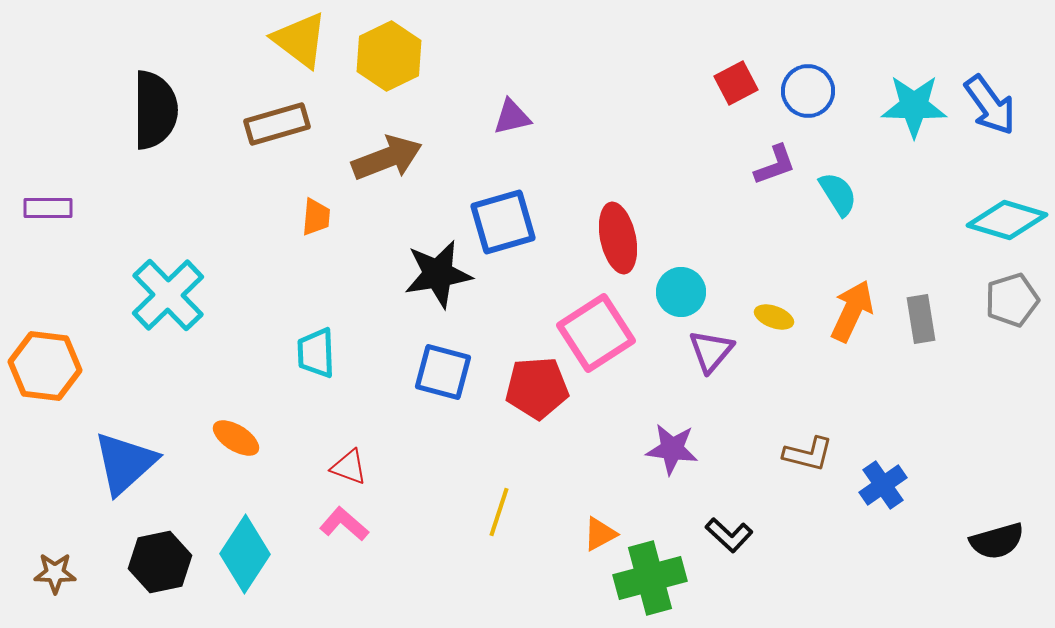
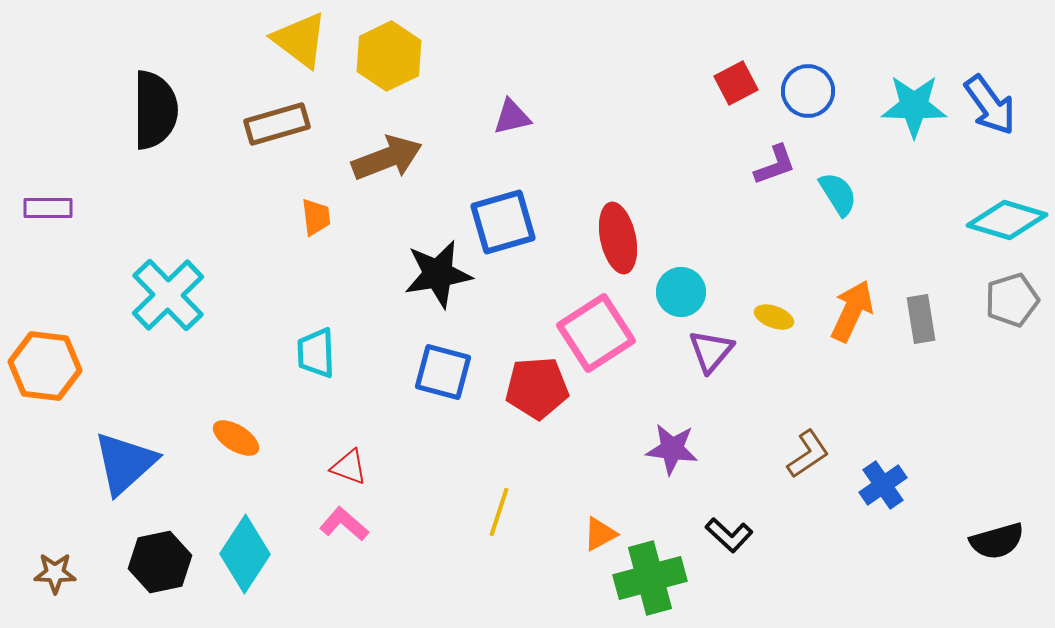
orange trapezoid at (316, 217): rotated 12 degrees counterclockwise
brown L-shape at (808, 454): rotated 48 degrees counterclockwise
